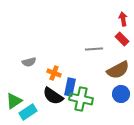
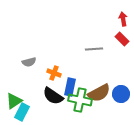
brown semicircle: moved 19 px left, 23 px down
green cross: moved 1 px left, 1 px down
cyan rectangle: moved 6 px left; rotated 30 degrees counterclockwise
